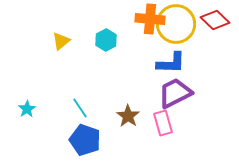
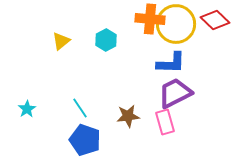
brown star: rotated 30 degrees clockwise
pink rectangle: moved 2 px right, 1 px up
